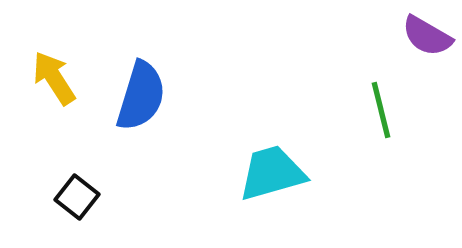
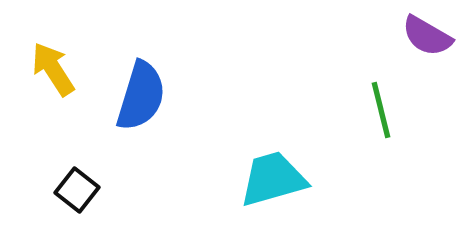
yellow arrow: moved 1 px left, 9 px up
cyan trapezoid: moved 1 px right, 6 px down
black square: moved 7 px up
